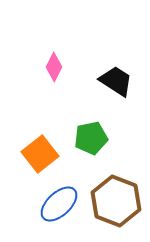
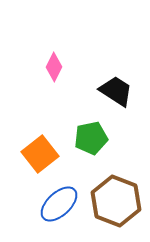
black trapezoid: moved 10 px down
